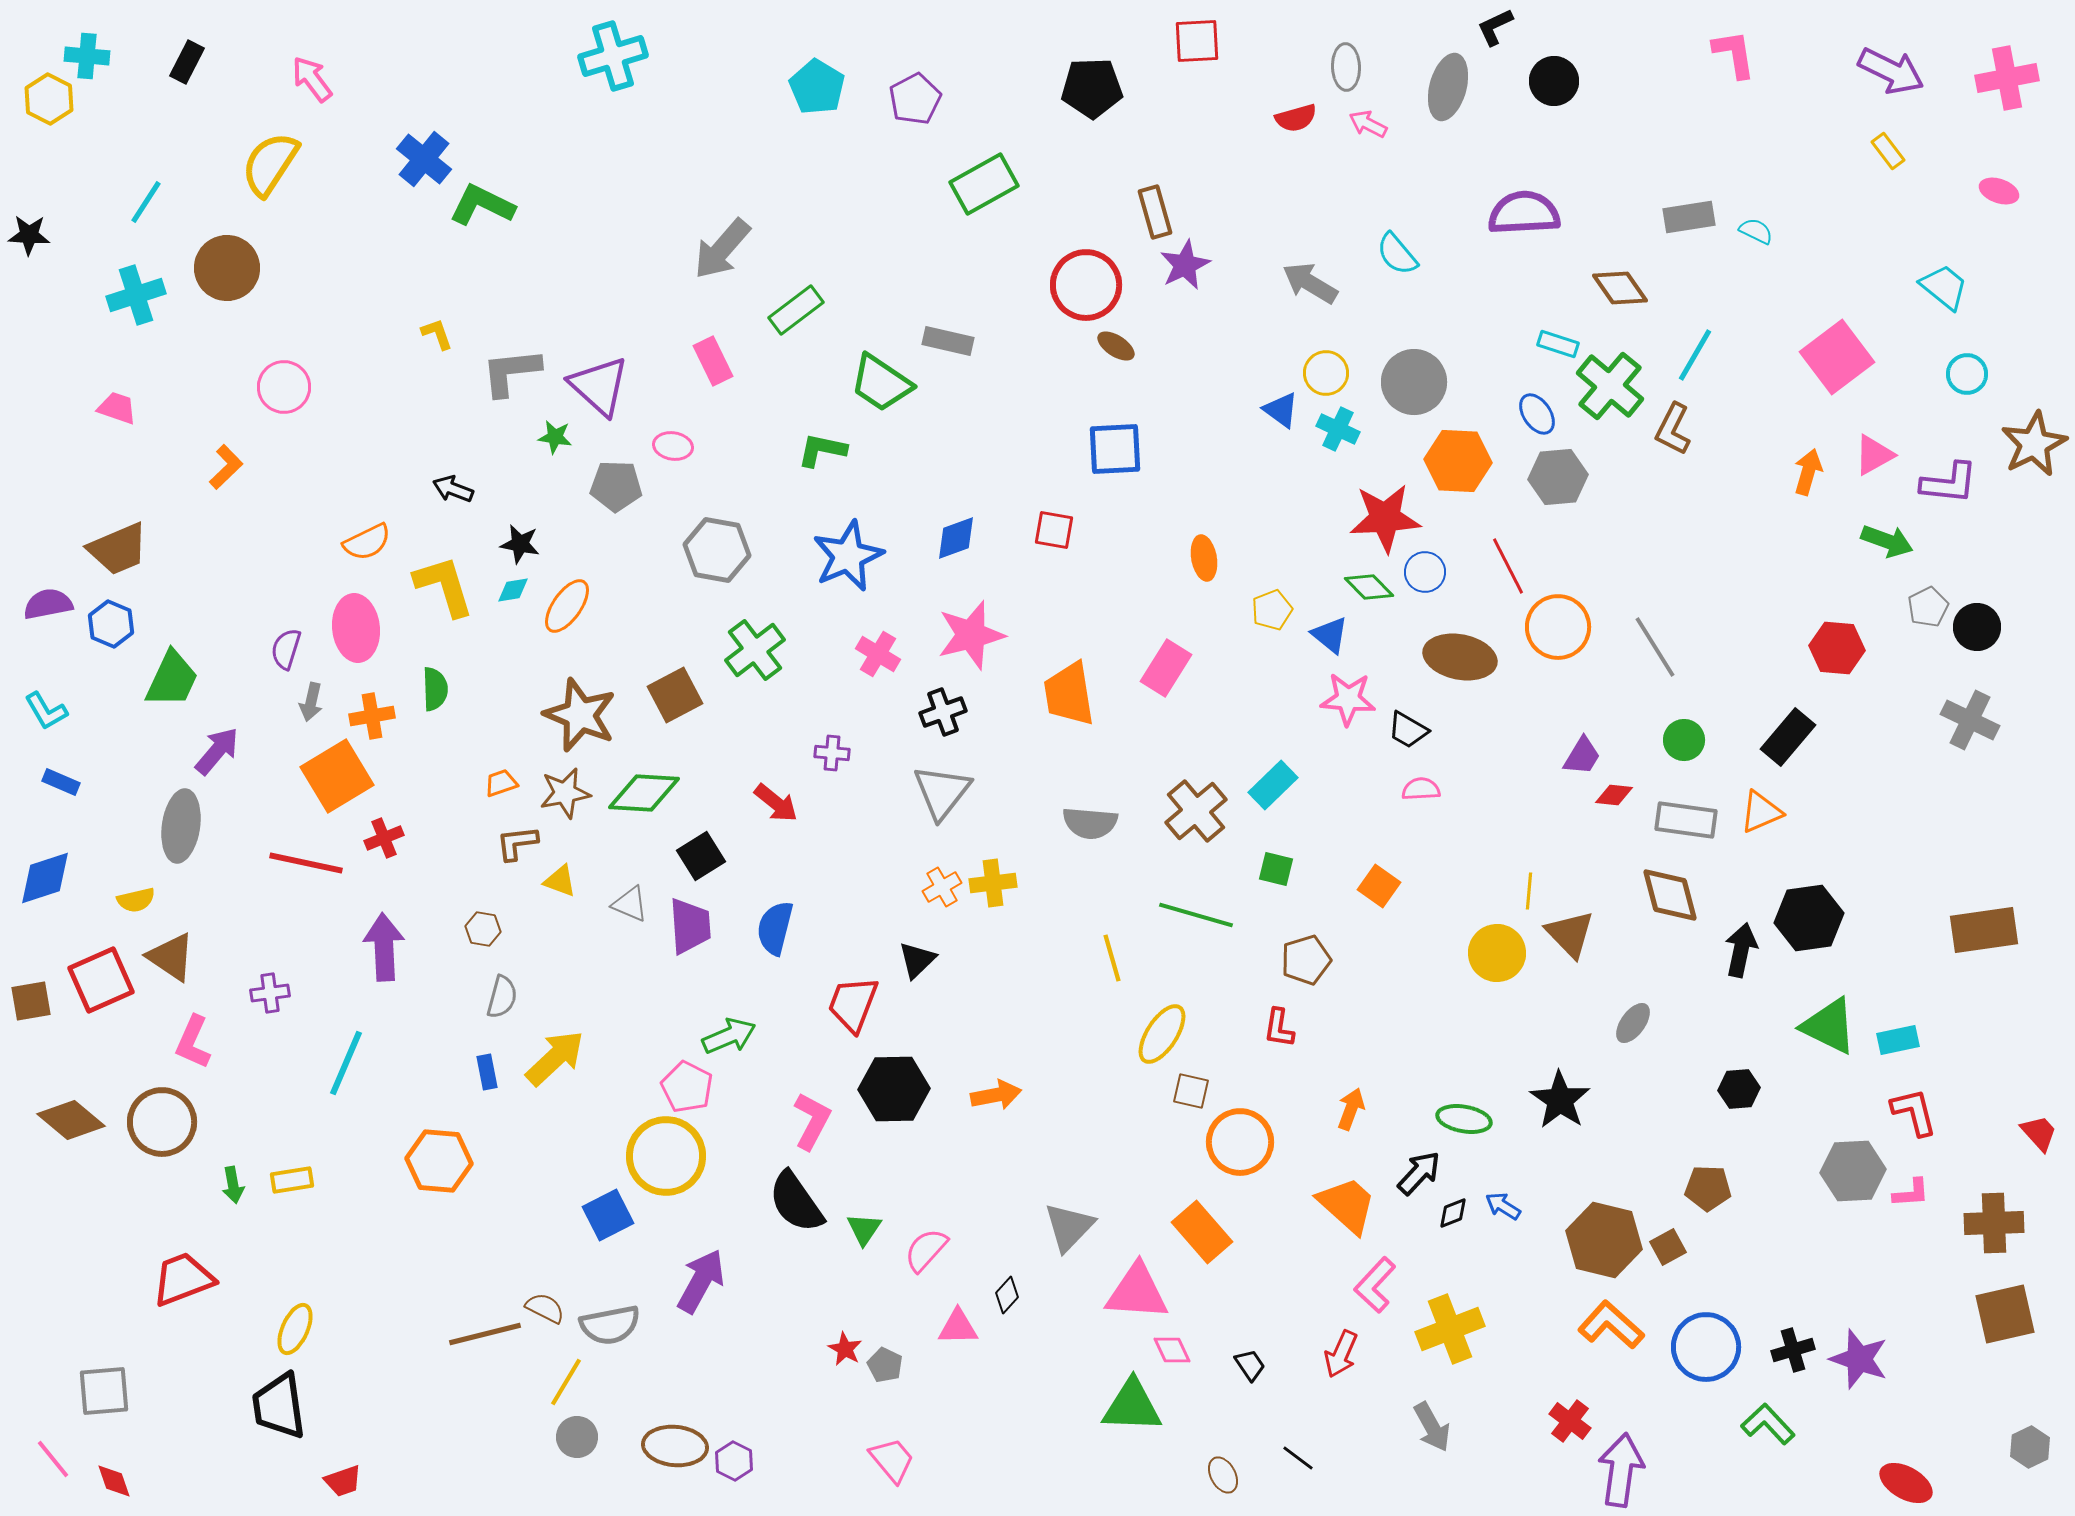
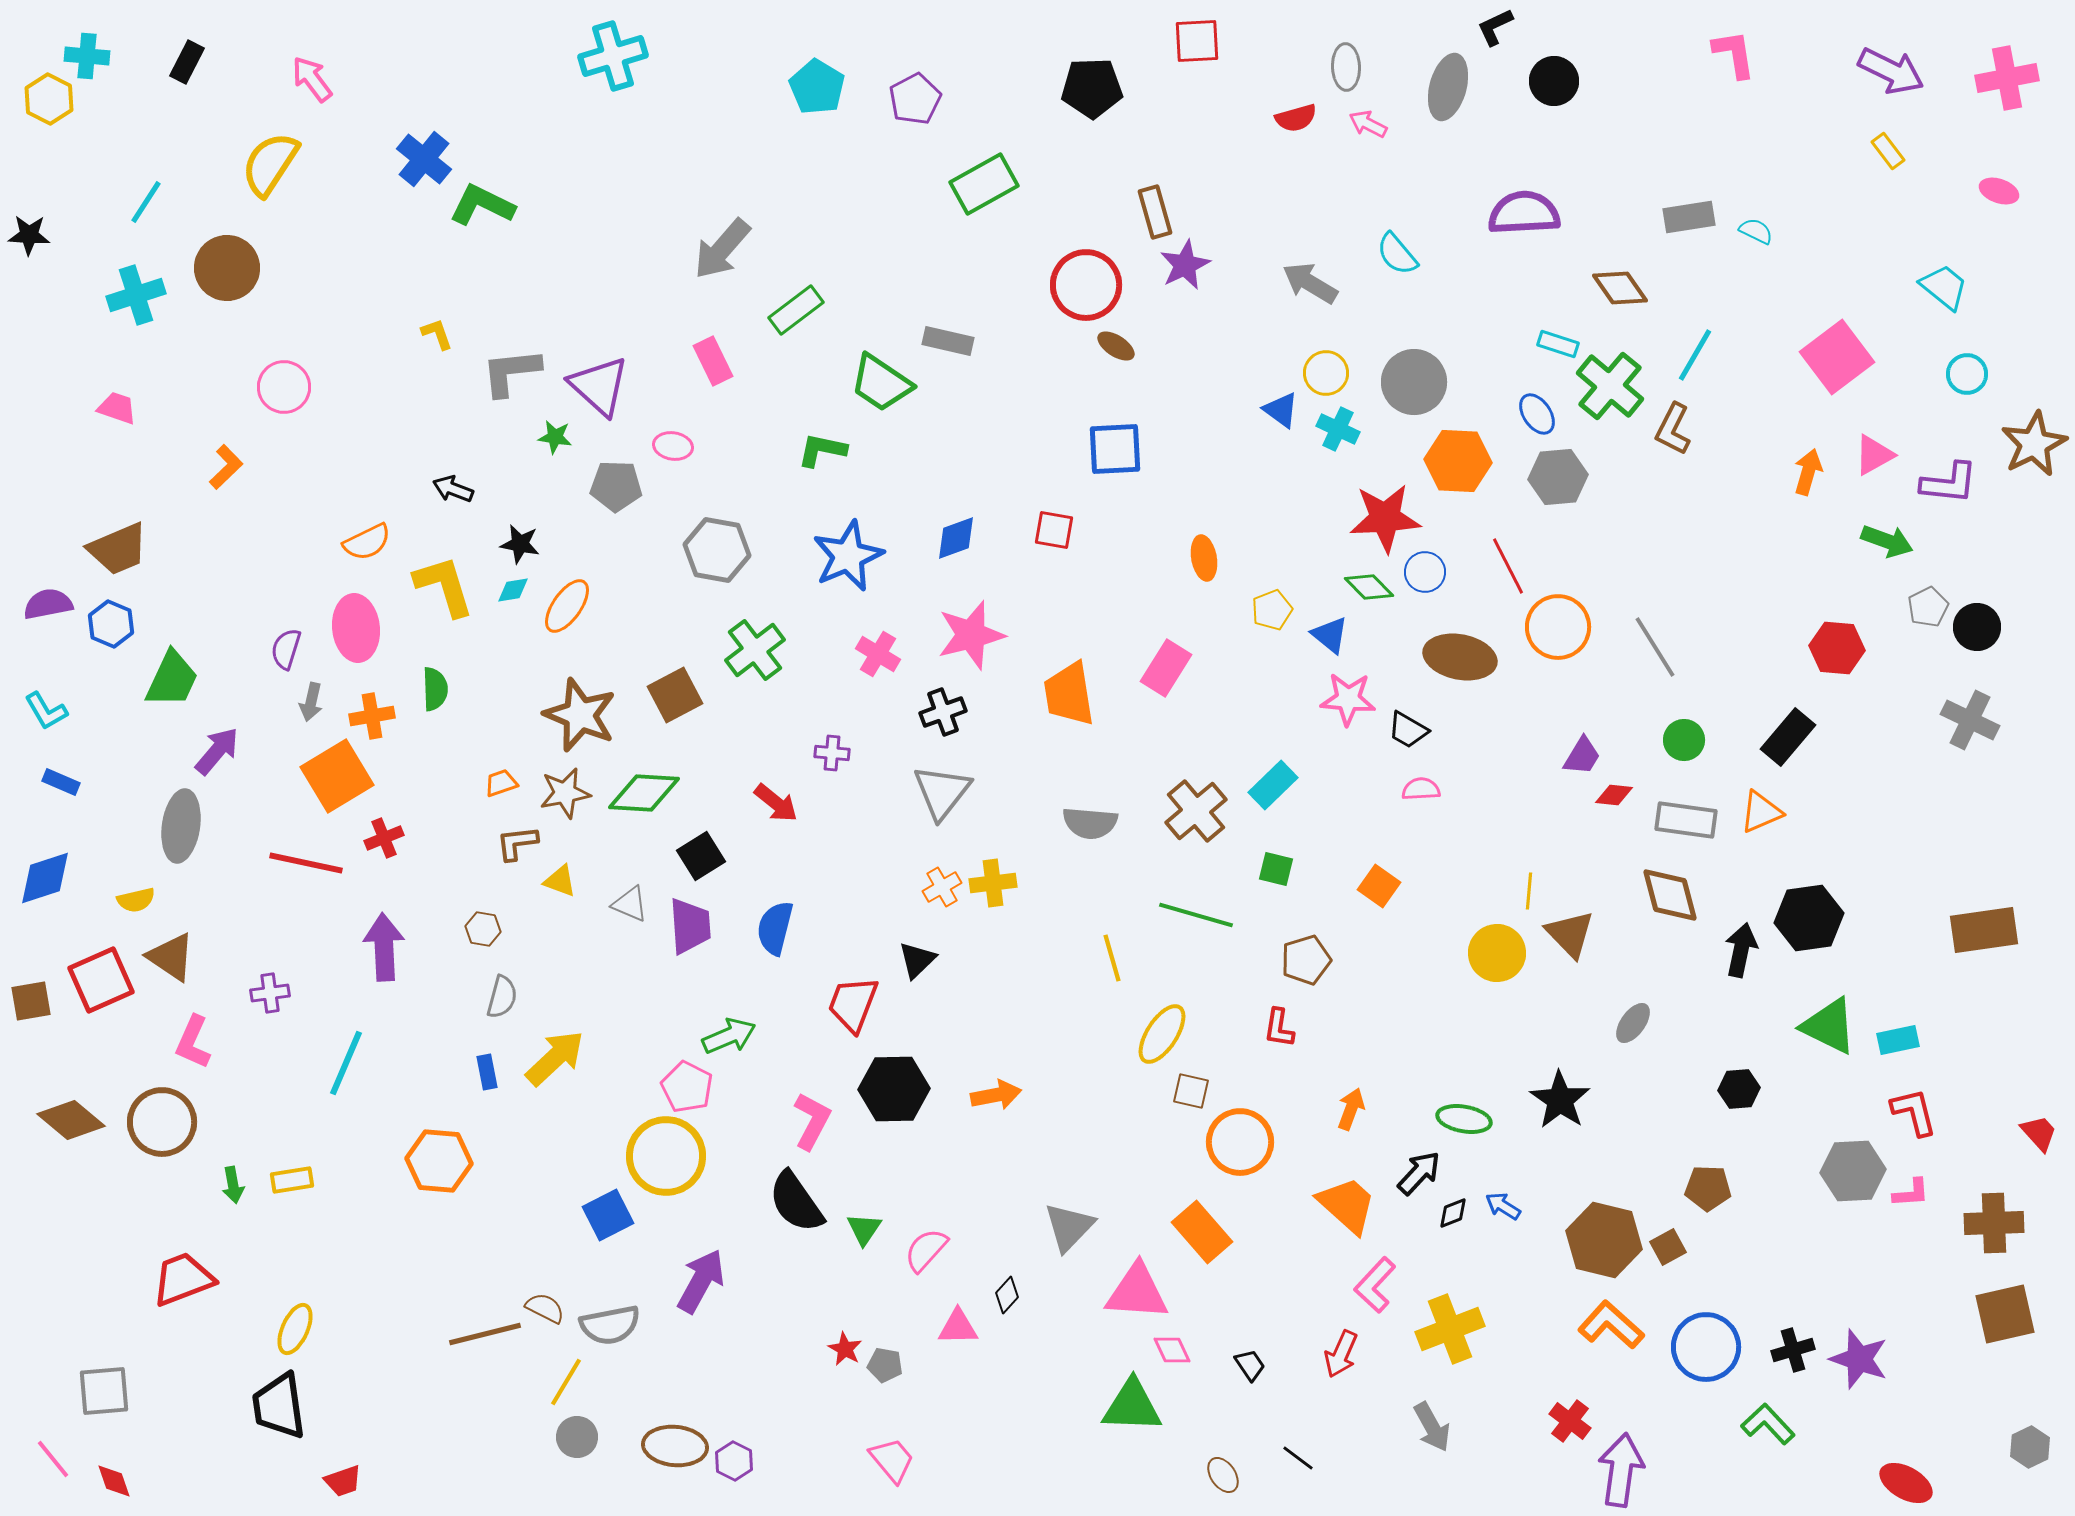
gray pentagon at (885, 1365): rotated 16 degrees counterclockwise
brown ellipse at (1223, 1475): rotated 6 degrees counterclockwise
